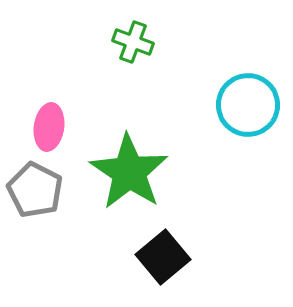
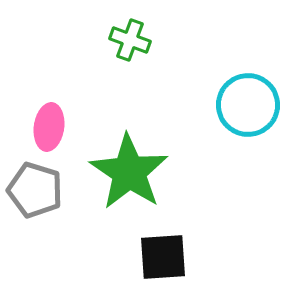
green cross: moved 3 px left, 2 px up
gray pentagon: rotated 10 degrees counterclockwise
black square: rotated 36 degrees clockwise
